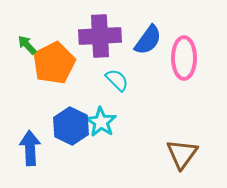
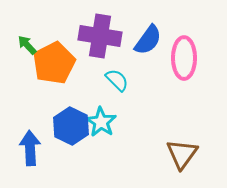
purple cross: rotated 12 degrees clockwise
